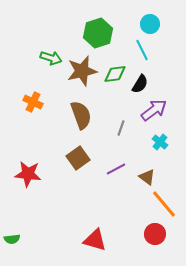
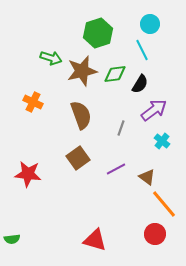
cyan cross: moved 2 px right, 1 px up
